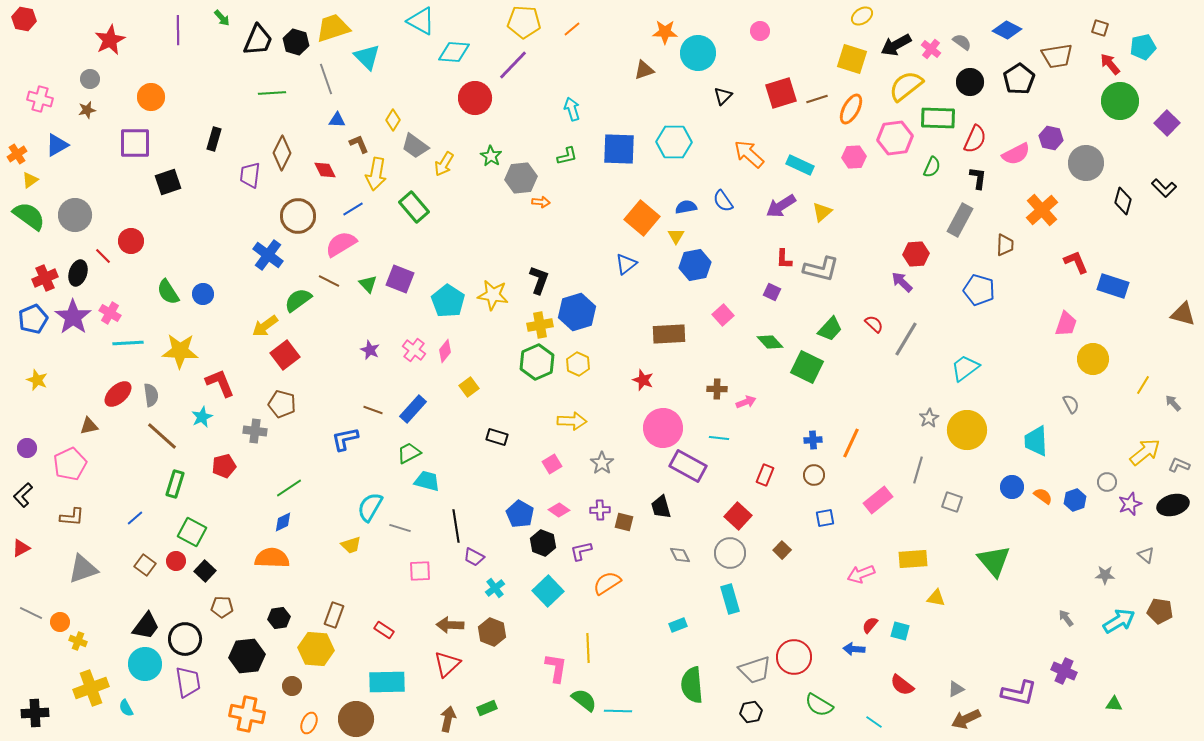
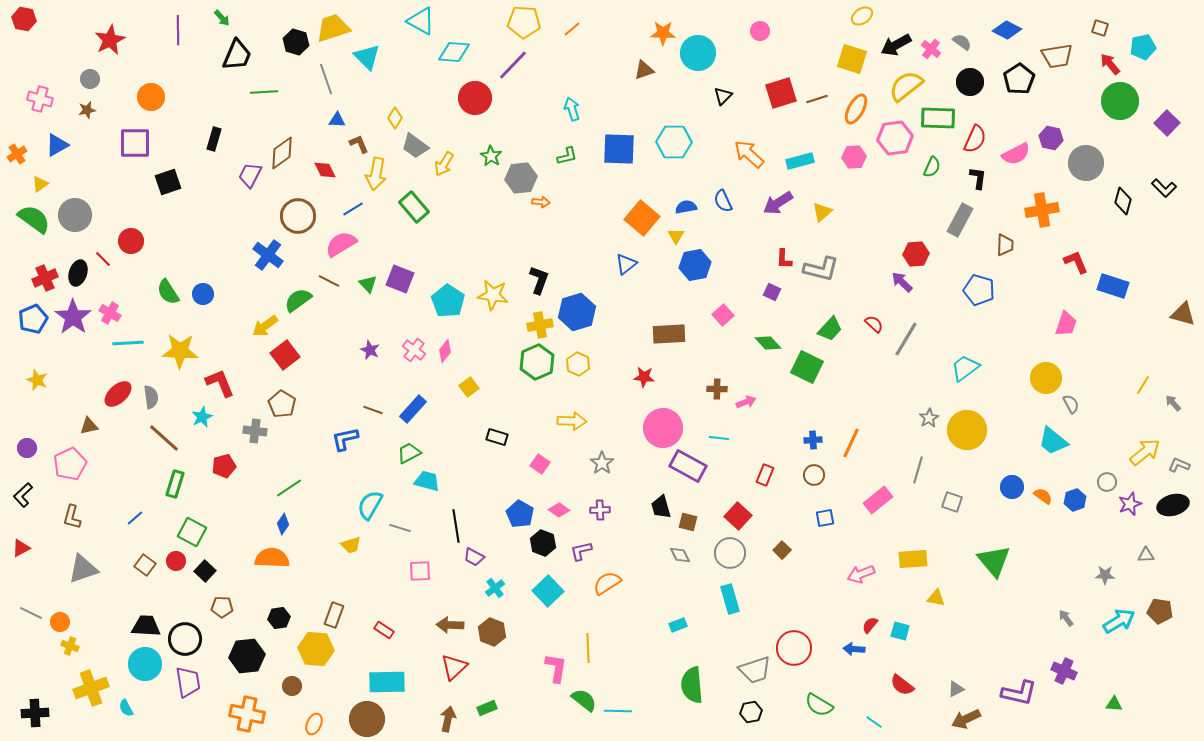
orange star at (665, 32): moved 2 px left, 1 px down
black trapezoid at (258, 40): moved 21 px left, 15 px down
green line at (272, 93): moved 8 px left, 1 px up
orange ellipse at (851, 109): moved 5 px right
yellow diamond at (393, 120): moved 2 px right, 2 px up
brown diamond at (282, 153): rotated 28 degrees clockwise
cyan rectangle at (800, 165): moved 4 px up; rotated 40 degrees counterclockwise
purple trapezoid at (250, 175): rotated 20 degrees clockwise
yellow triangle at (30, 180): moved 10 px right, 4 px down
blue semicircle at (723, 201): rotated 10 degrees clockwise
purple arrow at (781, 206): moved 3 px left, 3 px up
orange cross at (1042, 210): rotated 32 degrees clockwise
green semicircle at (29, 216): moved 5 px right, 3 px down
red line at (103, 256): moved 3 px down
green diamond at (770, 342): moved 2 px left, 1 px down
yellow circle at (1093, 359): moved 47 px left, 19 px down
red star at (643, 380): moved 1 px right, 3 px up; rotated 15 degrees counterclockwise
gray semicircle at (151, 395): moved 2 px down
brown pentagon at (282, 404): rotated 16 degrees clockwise
brown line at (162, 436): moved 2 px right, 2 px down
cyan trapezoid at (1036, 441): moved 17 px right; rotated 48 degrees counterclockwise
pink square at (552, 464): moved 12 px left; rotated 24 degrees counterclockwise
cyan semicircle at (370, 507): moved 2 px up
brown L-shape at (72, 517): rotated 100 degrees clockwise
blue diamond at (283, 522): moved 2 px down; rotated 30 degrees counterclockwise
brown square at (624, 522): moved 64 px right
gray triangle at (1146, 555): rotated 42 degrees counterclockwise
black trapezoid at (146, 626): rotated 124 degrees counterclockwise
yellow cross at (78, 641): moved 8 px left, 5 px down
red circle at (794, 657): moved 9 px up
red triangle at (447, 664): moved 7 px right, 3 px down
brown circle at (356, 719): moved 11 px right
orange ellipse at (309, 723): moved 5 px right, 1 px down
